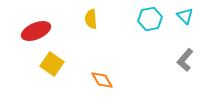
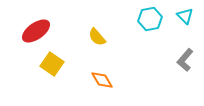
yellow semicircle: moved 6 px right, 18 px down; rotated 36 degrees counterclockwise
red ellipse: rotated 12 degrees counterclockwise
